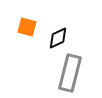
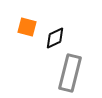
black diamond: moved 3 px left
